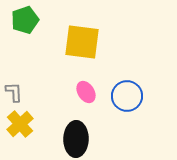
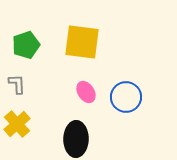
green pentagon: moved 1 px right, 25 px down
gray L-shape: moved 3 px right, 8 px up
blue circle: moved 1 px left, 1 px down
yellow cross: moved 3 px left
